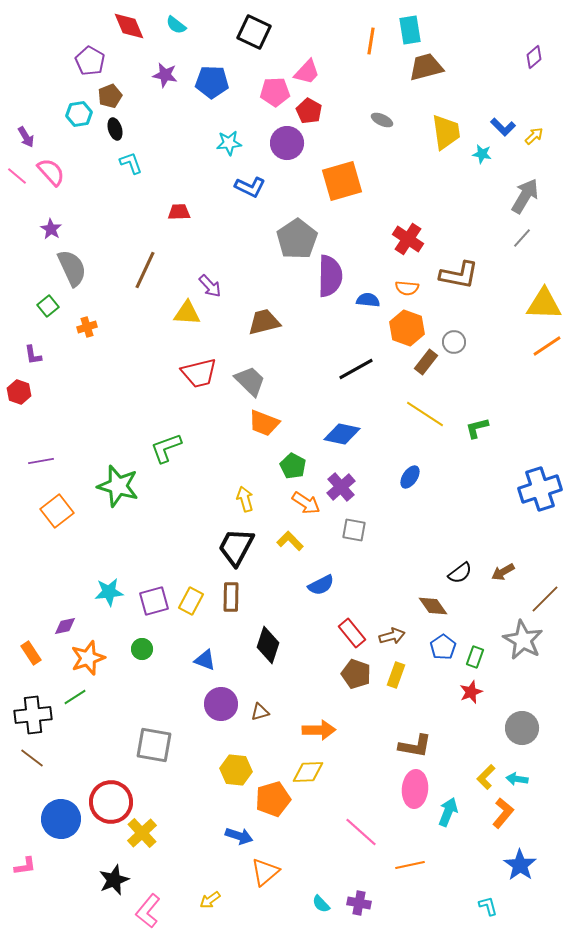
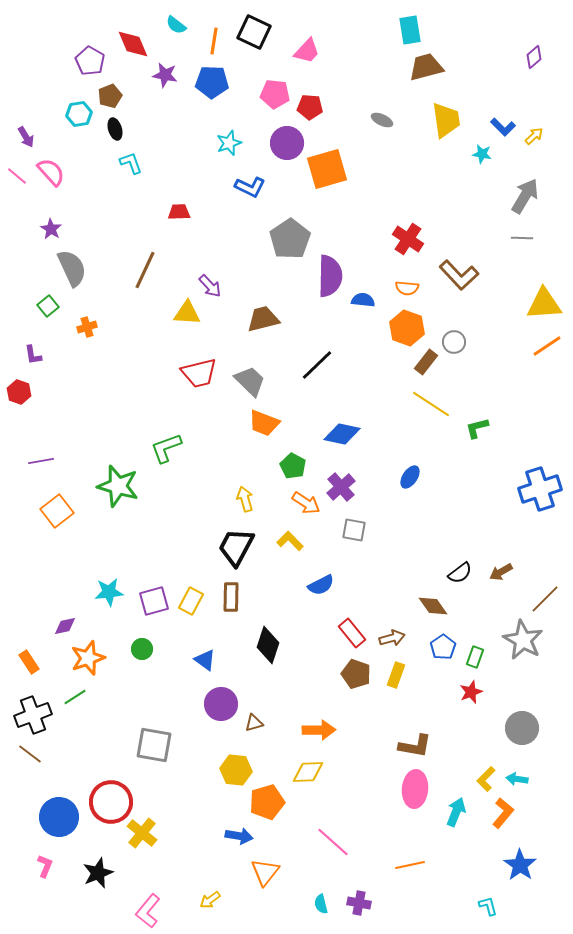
red diamond at (129, 26): moved 4 px right, 18 px down
orange line at (371, 41): moved 157 px left
pink trapezoid at (307, 72): moved 21 px up
pink pentagon at (275, 92): moved 2 px down; rotated 8 degrees clockwise
red pentagon at (309, 111): moved 1 px right, 4 px up; rotated 25 degrees counterclockwise
yellow trapezoid at (446, 132): moved 12 px up
cyan star at (229, 143): rotated 15 degrees counterclockwise
orange square at (342, 181): moved 15 px left, 12 px up
gray line at (522, 238): rotated 50 degrees clockwise
gray pentagon at (297, 239): moved 7 px left
brown L-shape at (459, 275): rotated 36 degrees clockwise
blue semicircle at (368, 300): moved 5 px left
yellow triangle at (544, 304): rotated 6 degrees counterclockwise
brown trapezoid at (264, 322): moved 1 px left, 3 px up
black line at (356, 369): moved 39 px left, 4 px up; rotated 15 degrees counterclockwise
yellow line at (425, 414): moved 6 px right, 10 px up
brown arrow at (503, 572): moved 2 px left
brown arrow at (392, 636): moved 2 px down
orange rectangle at (31, 653): moved 2 px left, 9 px down
blue triangle at (205, 660): rotated 15 degrees clockwise
brown triangle at (260, 712): moved 6 px left, 11 px down
black cross at (33, 715): rotated 15 degrees counterclockwise
brown line at (32, 758): moved 2 px left, 4 px up
yellow L-shape at (486, 777): moved 2 px down
orange pentagon at (273, 799): moved 6 px left, 3 px down
cyan arrow at (448, 812): moved 8 px right
blue circle at (61, 819): moved 2 px left, 2 px up
pink line at (361, 832): moved 28 px left, 10 px down
yellow cross at (142, 833): rotated 8 degrees counterclockwise
blue arrow at (239, 836): rotated 8 degrees counterclockwise
pink L-shape at (25, 866): moved 20 px right; rotated 60 degrees counterclockwise
orange triangle at (265, 872): rotated 12 degrees counterclockwise
black star at (114, 880): moved 16 px left, 7 px up
cyan semicircle at (321, 904): rotated 30 degrees clockwise
